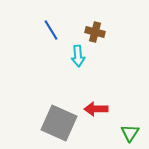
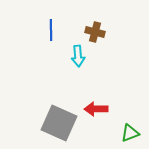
blue line: rotated 30 degrees clockwise
green triangle: rotated 36 degrees clockwise
